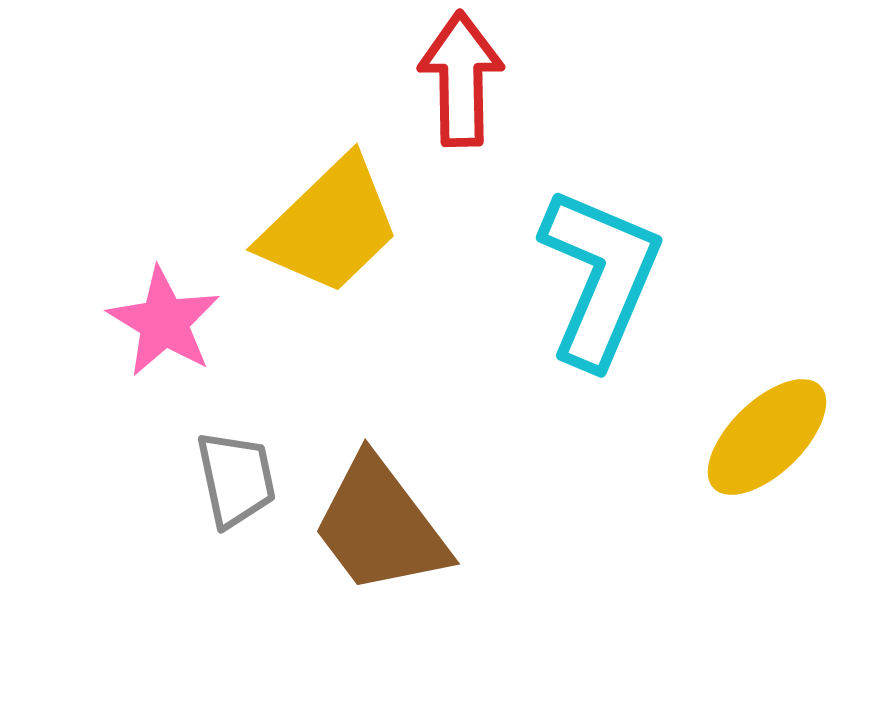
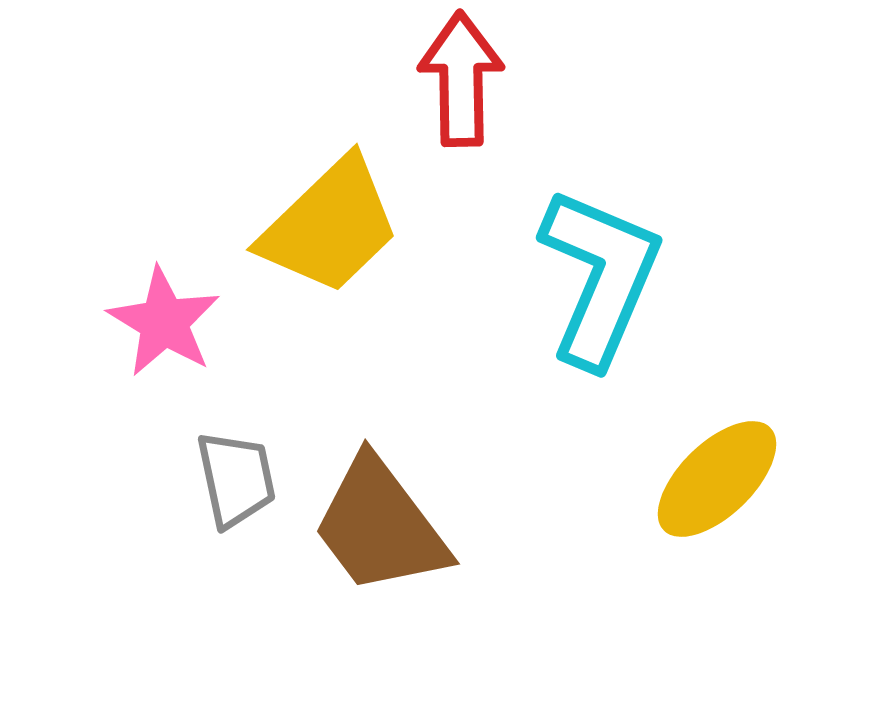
yellow ellipse: moved 50 px left, 42 px down
